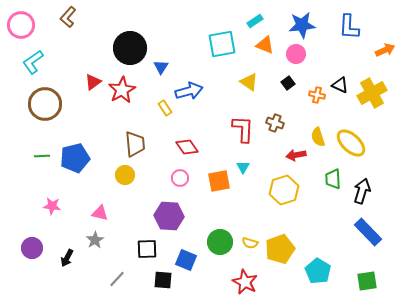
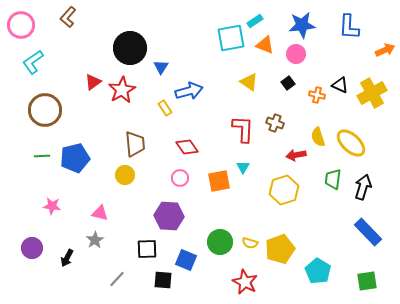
cyan square at (222, 44): moved 9 px right, 6 px up
brown circle at (45, 104): moved 6 px down
green trapezoid at (333, 179): rotated 10 degrees clockwise
black arrow at (362, 191): moved 1 px right, 4 px up
